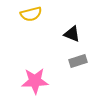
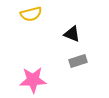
pink star: moved 2 px left, 1 px up
